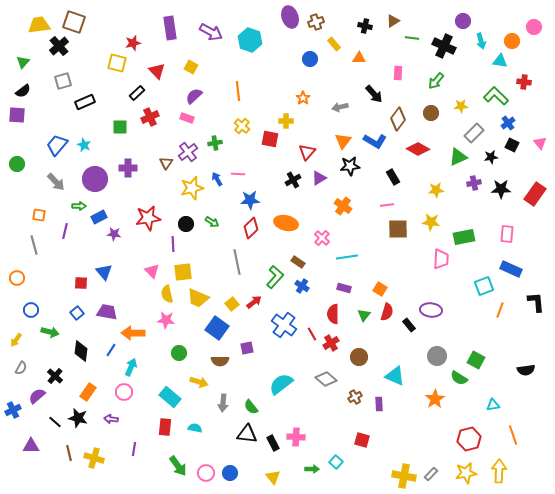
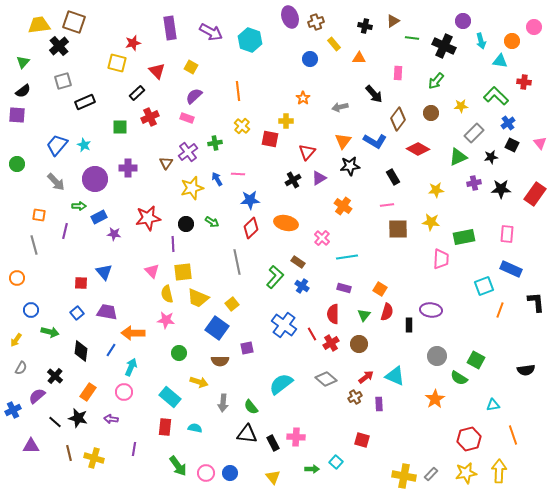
red arrow at (254, 302): moved 112 px right, 75 px down
black rectangle at (409, 325): rotated 40 degrees clockwise
brown circle at (359, 357): moved 13 px up
